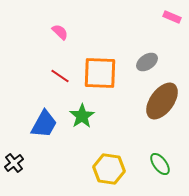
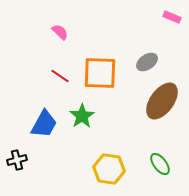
black cross: moved 3 px right, 3 px up; rotated 24 degrees clockwise
